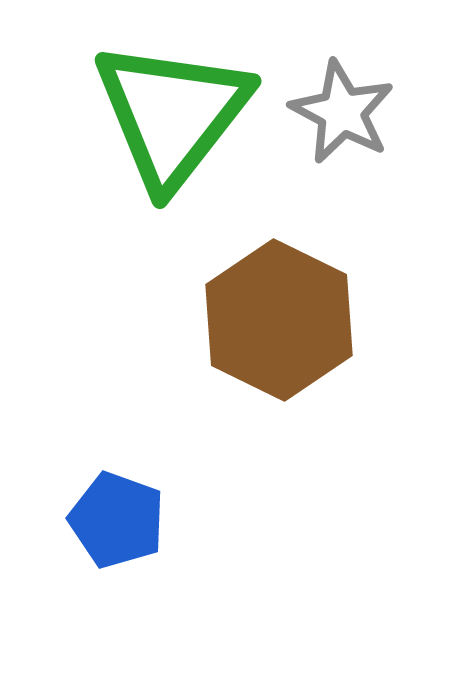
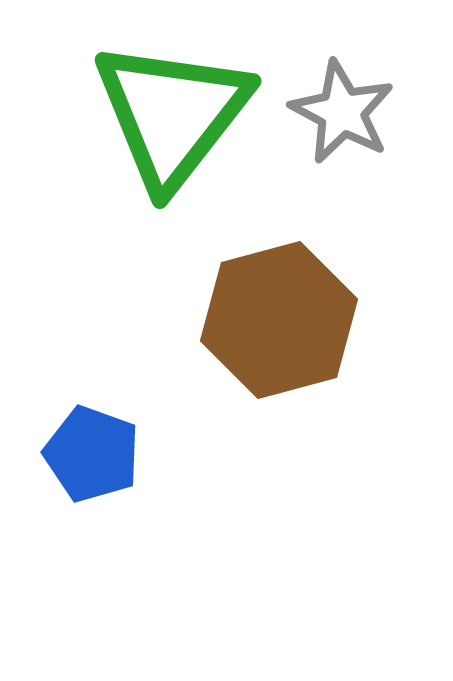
brown hexagon: rotated 19 degrees clockwise
blue pentagon: moved 25 px left, 66 px up
